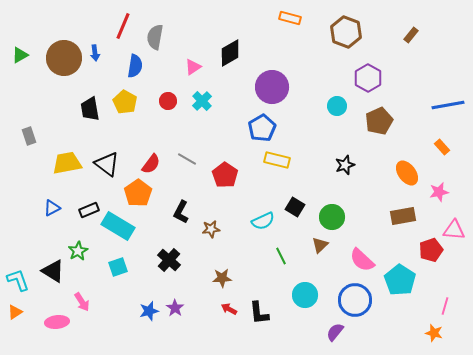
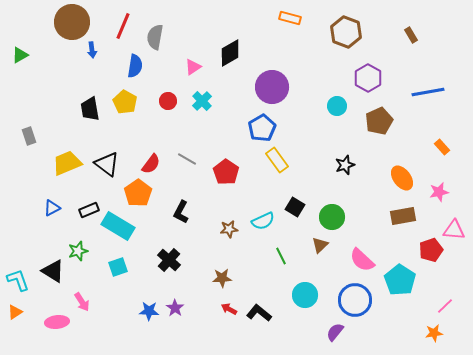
brown rectangle at (411, 35): rotated 70 degrees counterclockwise
blue arrow at (95, 53): moved 3 px left, 3 px up
brown circle at (64, 58): moved 8 px right, 36 px up
blue line at (448, 105): moved 20 px left, 13 px up
yellow rectangle at (277, 160): rotated 40 degrees clockwise
yellow trapezoid at (67, 163): rotated 12 degrees counterclockwise
orange ellipse at (407, 173): moved 5 px left, 5 px down
red pentagon at (225, 175): moved 1 px right, 3 px up
brown star at (211, 229): moved 18 px right
green star at (78, 251): rotated 12 degrees clockwise
pink line at (445, 306): rotated 30 degrees clockwise
blue star at (149, 311): rotated 18 degrees clockwise
black L-shape at (259, 313): rotated 135 degrees clockwise
orange star at (434, 333): rotated 24 degrees counterclockwise
